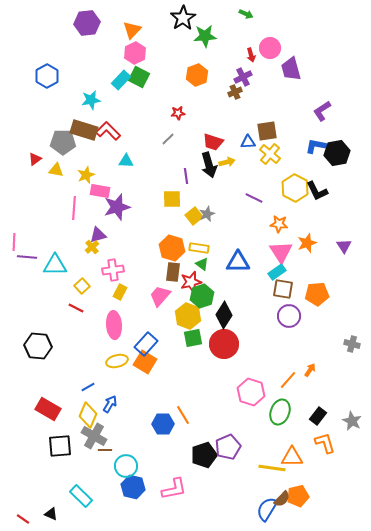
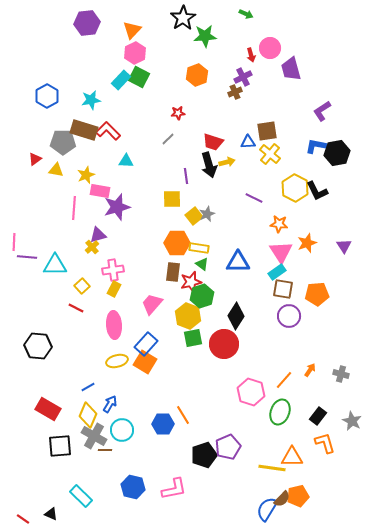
blue hexagon at (47, 76): moved 20 px down
orange hexagon at (172, 248): moved 5 px right, 5 px up; rotated 15 degrees counterclockwise
yellow rectangle at (120, 292): moved 6 px left, 3 px up
pink trapezoid at (160, 296): moved 8 px left, 8 px down
black diamond at (224, 315): moved 12 px right, 1 px down
gray cross at (352, 344): moved 11 px left, 30 px down
orange line at (288, 380): moved 4 px left
cyan circle at (126, 466): moved 4 px left, 36 px up
